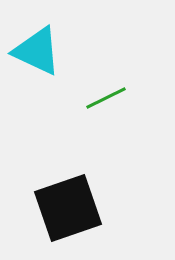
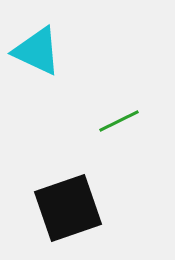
green line: moved 13 px right, 23 px down
